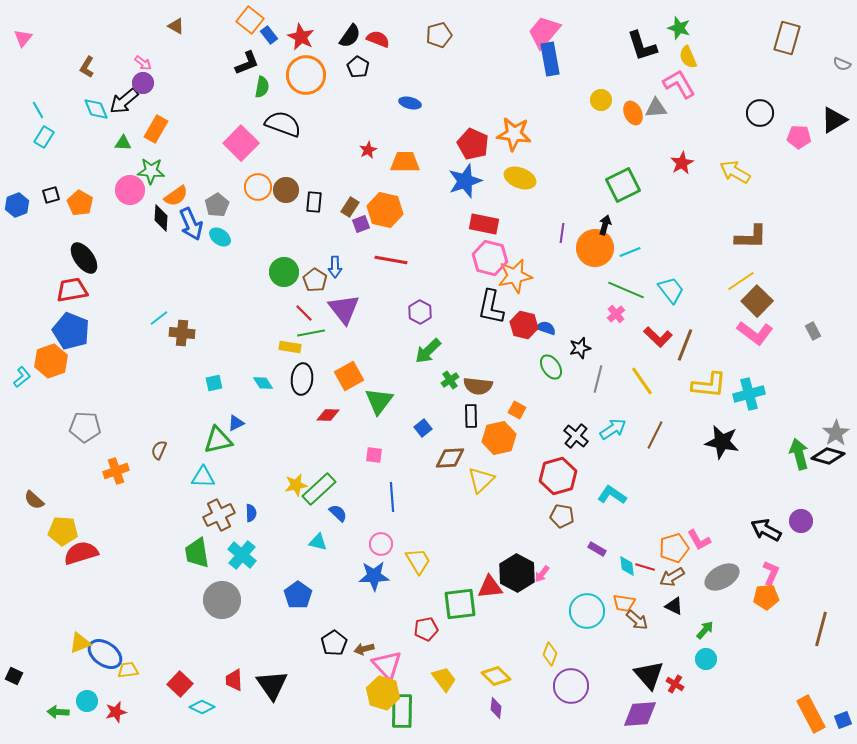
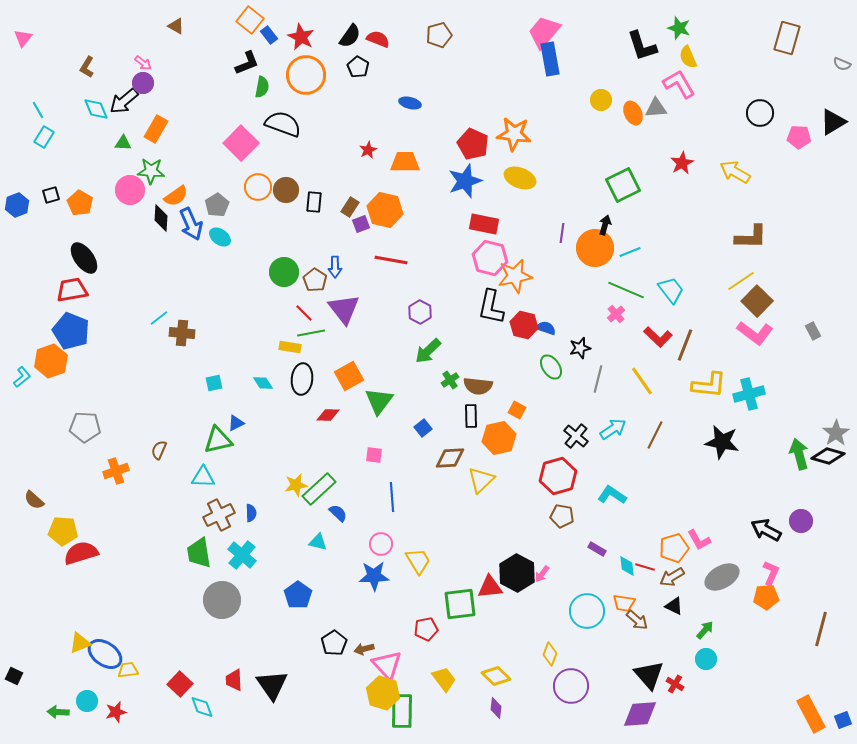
black triangle at (834, 120): moved 1 px left, 2 px down
green trapezoid at (197, 553): moved 2 px right
cyan diamond at (202, 707): rotated 45 degrees clockwise
